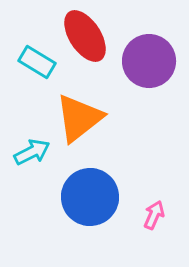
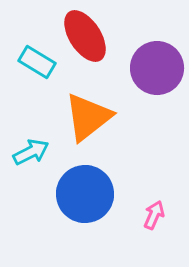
purple circle: moved 8 px right, 7 px down
orange triangle: moved 9 px right, 1 px up
cyan arrow: moved 1 px left
blue circle: moved 5 px left, 3 px up
